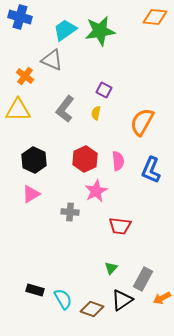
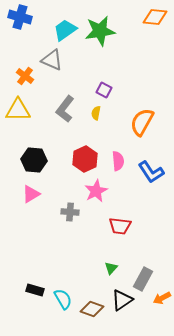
black hexagon: rotated 20 degrees counterclockwise
blue L-shape: moved 2 px down; rotated 56 degrees counterclockwise
